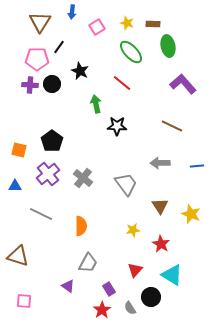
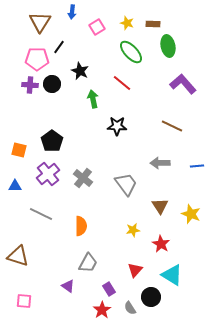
green arrow at (96, 104): moved 3 px left, 5 px up
